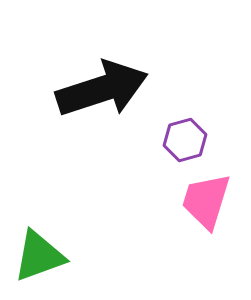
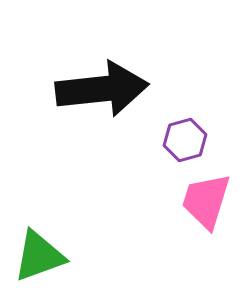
black arrow: rotated 12 degrees clockwise
